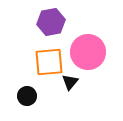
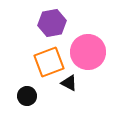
purple hexagon: moved 1 px right, 1 px down
orange square: rotated 16 degrees counterclockwise
black triangle: moved 1 px left, 1 px down; rotated 42 degrees counterclockwise
